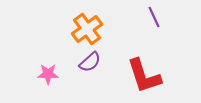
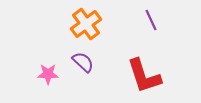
purple line: moved 3 px left, 3 px down
orange cross: moved 1 px left, 5 px up
purple semicircle: moved 7 px left; rotated 95 degrees counterclockwise
